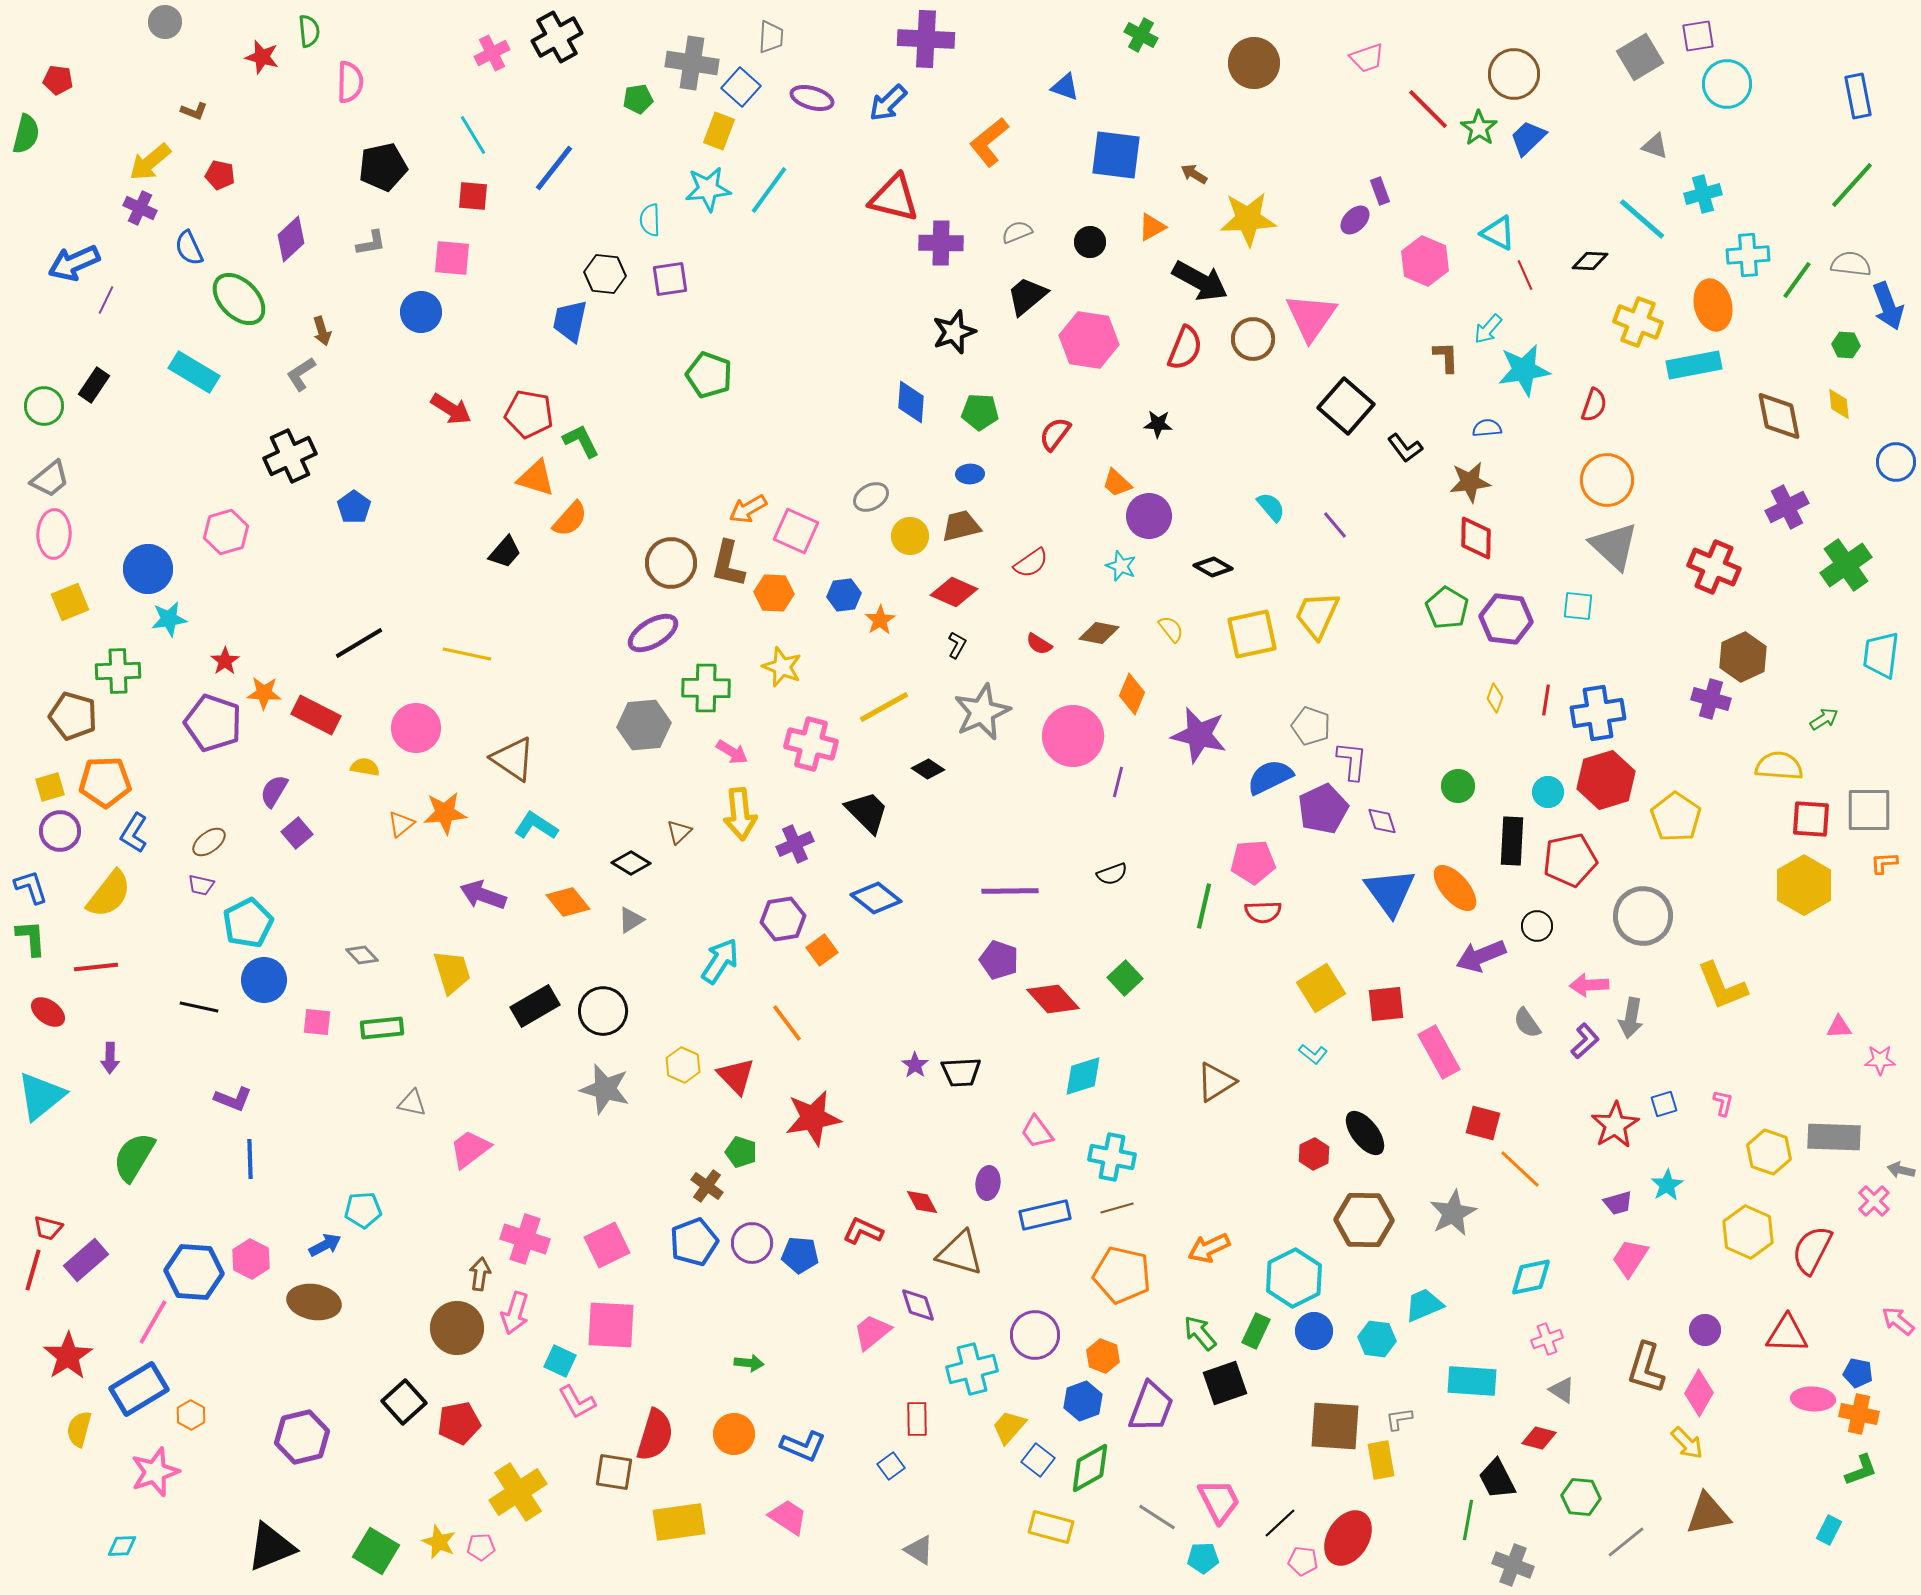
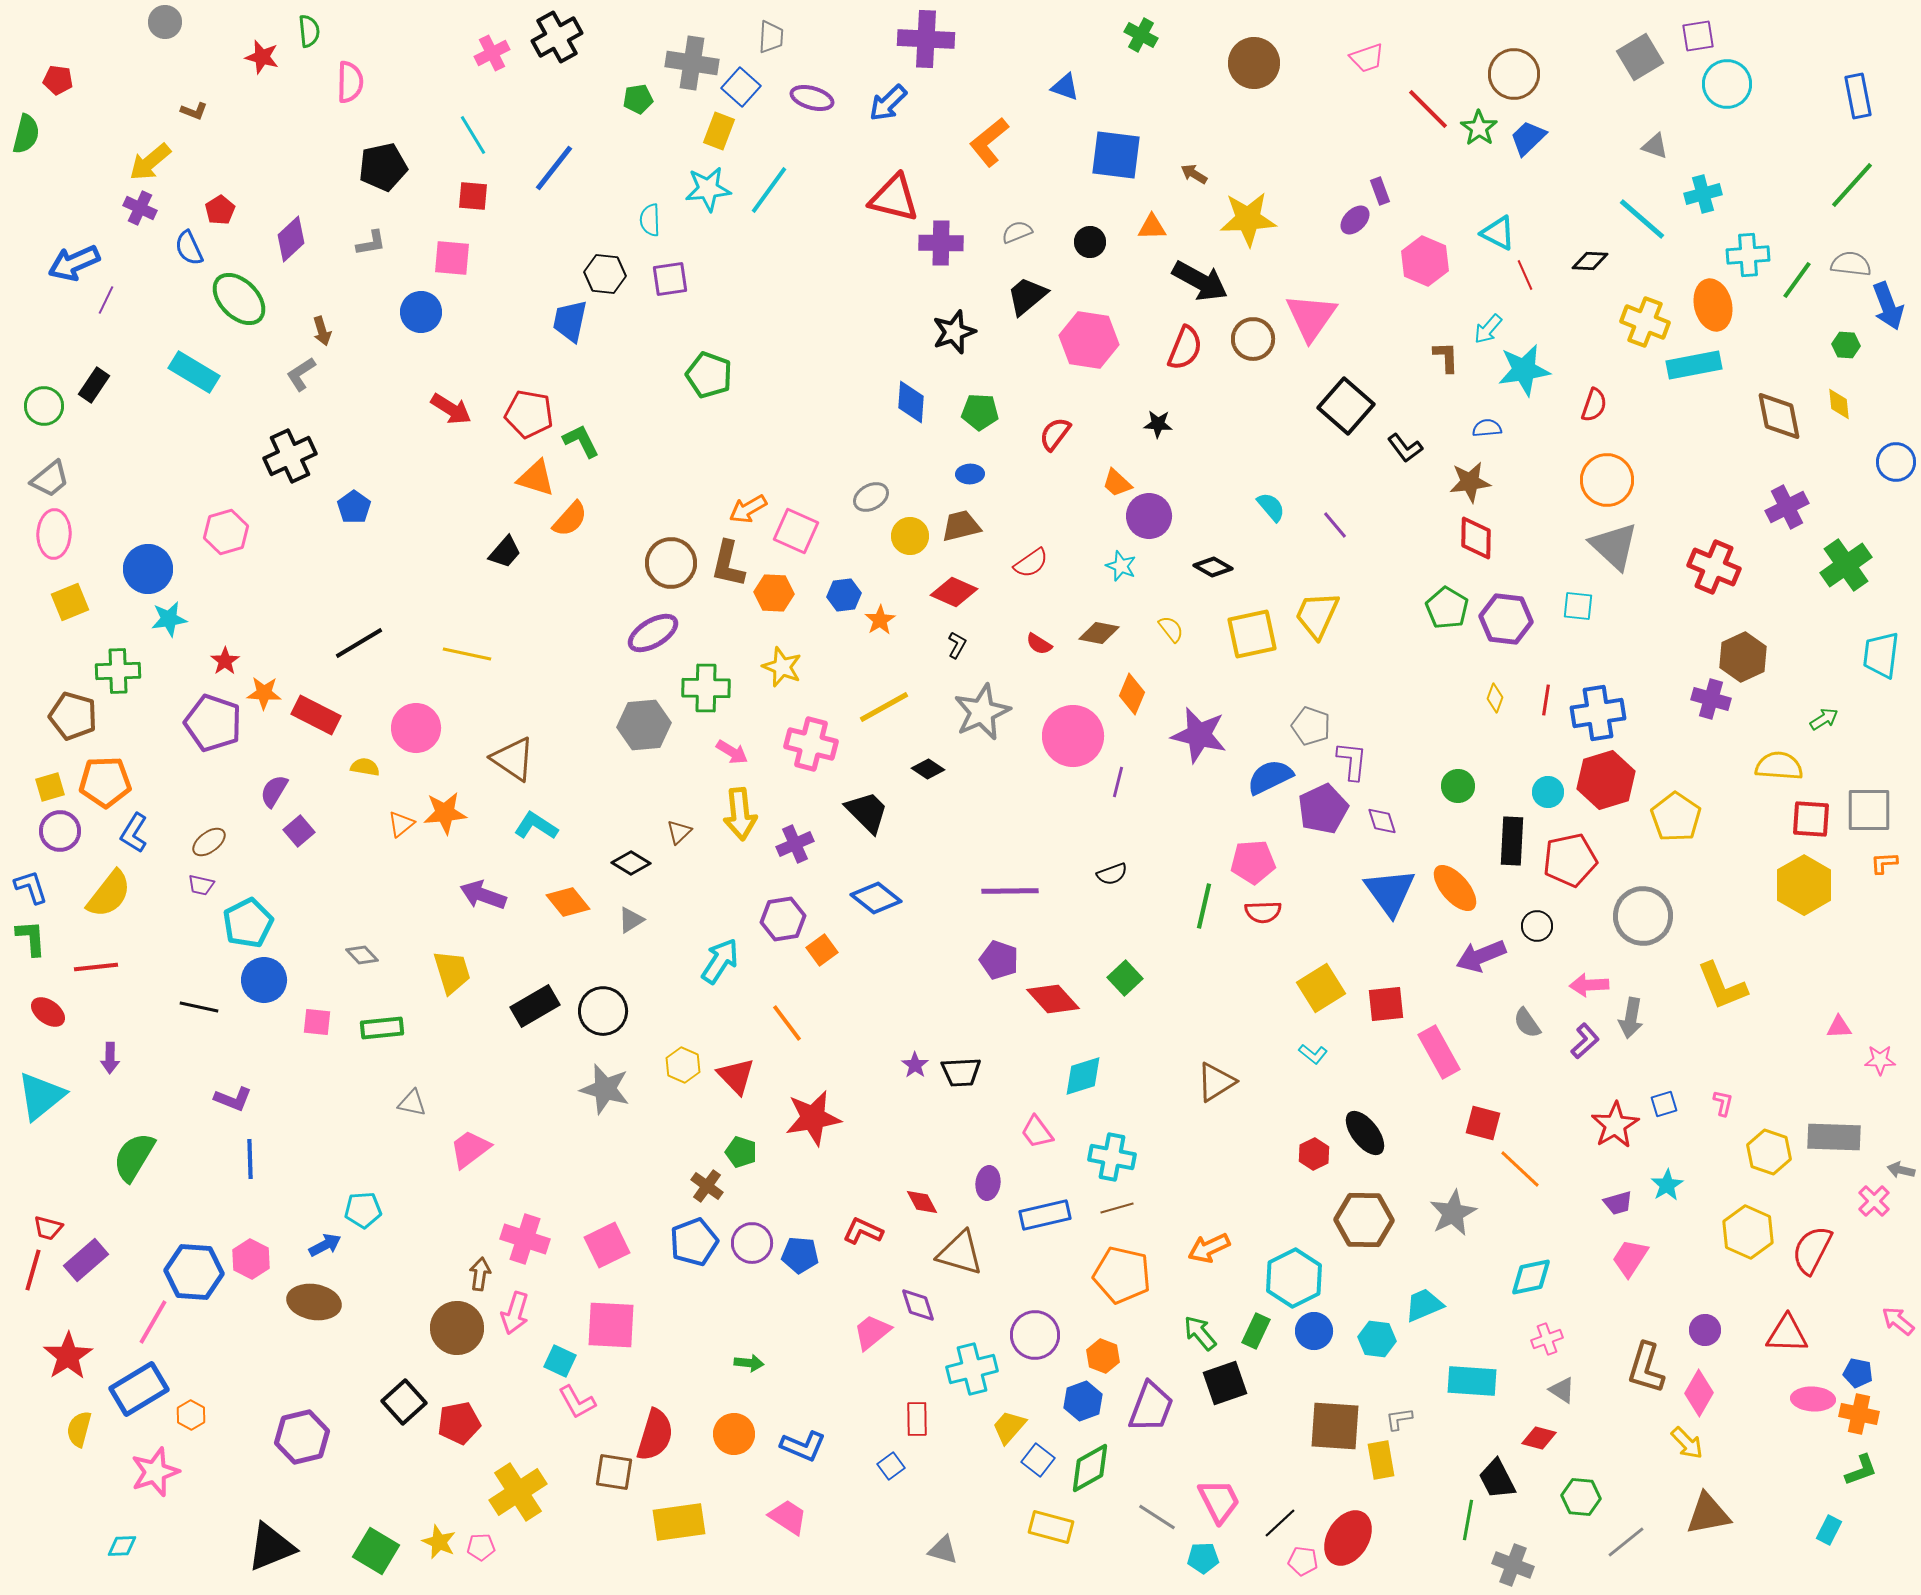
red pentagon at (220, 175): moved 35 px down; rotated 28 degrees clockwise
orange triangle at (1152, 227): rotated 28 degrees clockwise
yellow cross at (1638, 322): moved 7 px right
purple square at (297, 833): moved 2 px right, 2 px up
gray triangle at (919, 1550): moved 24 px right; rotated 16 degrees counterclockwise
